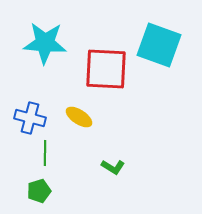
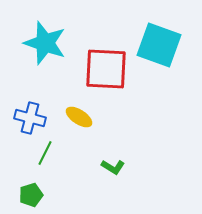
cyan star: rotated 15 degrees clockwise
green line: rotated 25 degrees clockwise
green pentagon: moved 8 px left, 4 px down
